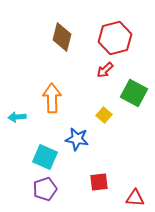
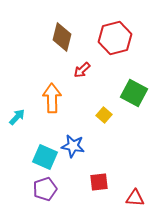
red arrow: moved 23 px left
cyan arrow: rotated 138 degrees clockwise
blue star: moved 4 px left, 7 px down
